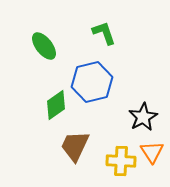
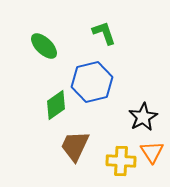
green ellipse: rotated 8 degrees counterclockwise
